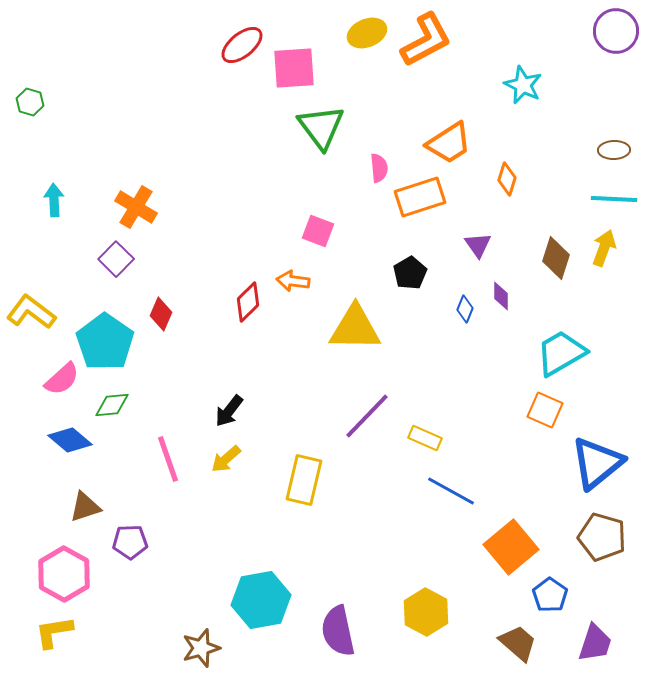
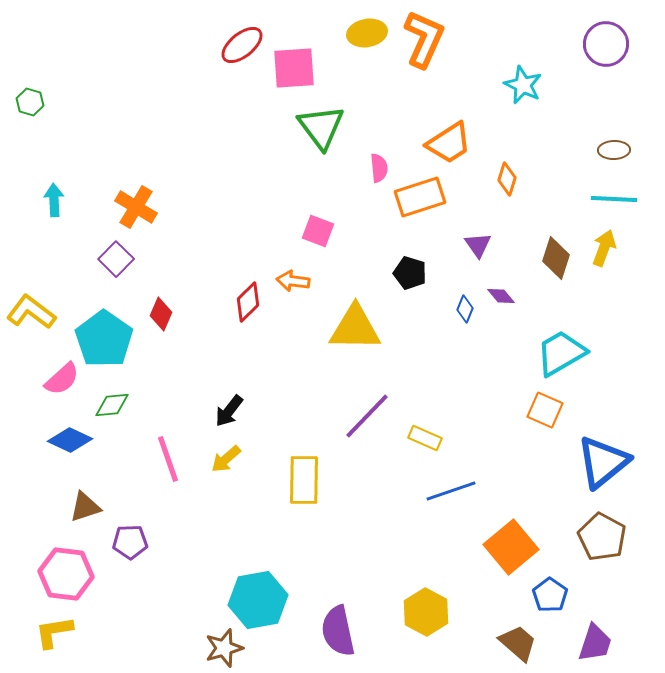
purple circle at (616, 31): moved 10 px left, 13 px down
yellow ellipse at (367, 33): rotated 12 degrees clockwise
orange L-shape at (426, 40): moved 2 px left, 1 px up; rotated 38 degrees counterclockwise
black pentagon at (410, 273): rotated 24 degrees counterclockwise
purple diamond at (501, 296): rotated 40 degrees counterclockwise
cyan pentagon at (105, 342): moved 1 px left, 3 px up
blue diamond at (70, 440): rotated 15 degrees counterclockwise
blue triangle at (597, 463): moved 6 px right, 1 px up
yellow rectangle at (304, 480): rotated 12 degrees counterclockwise
blue line at (451, 491): rotated 48 degrees counterclockwise
brown pentagon at (602, 537): rotated 12 degrees clockwise
pink hexagon at (64, 574): moved 2 px right; rotated 22 degrees counterclockwise
cyan hexagon at (261, 600): moved 3 px left
brown star at (201, 648): moved 23 px right
